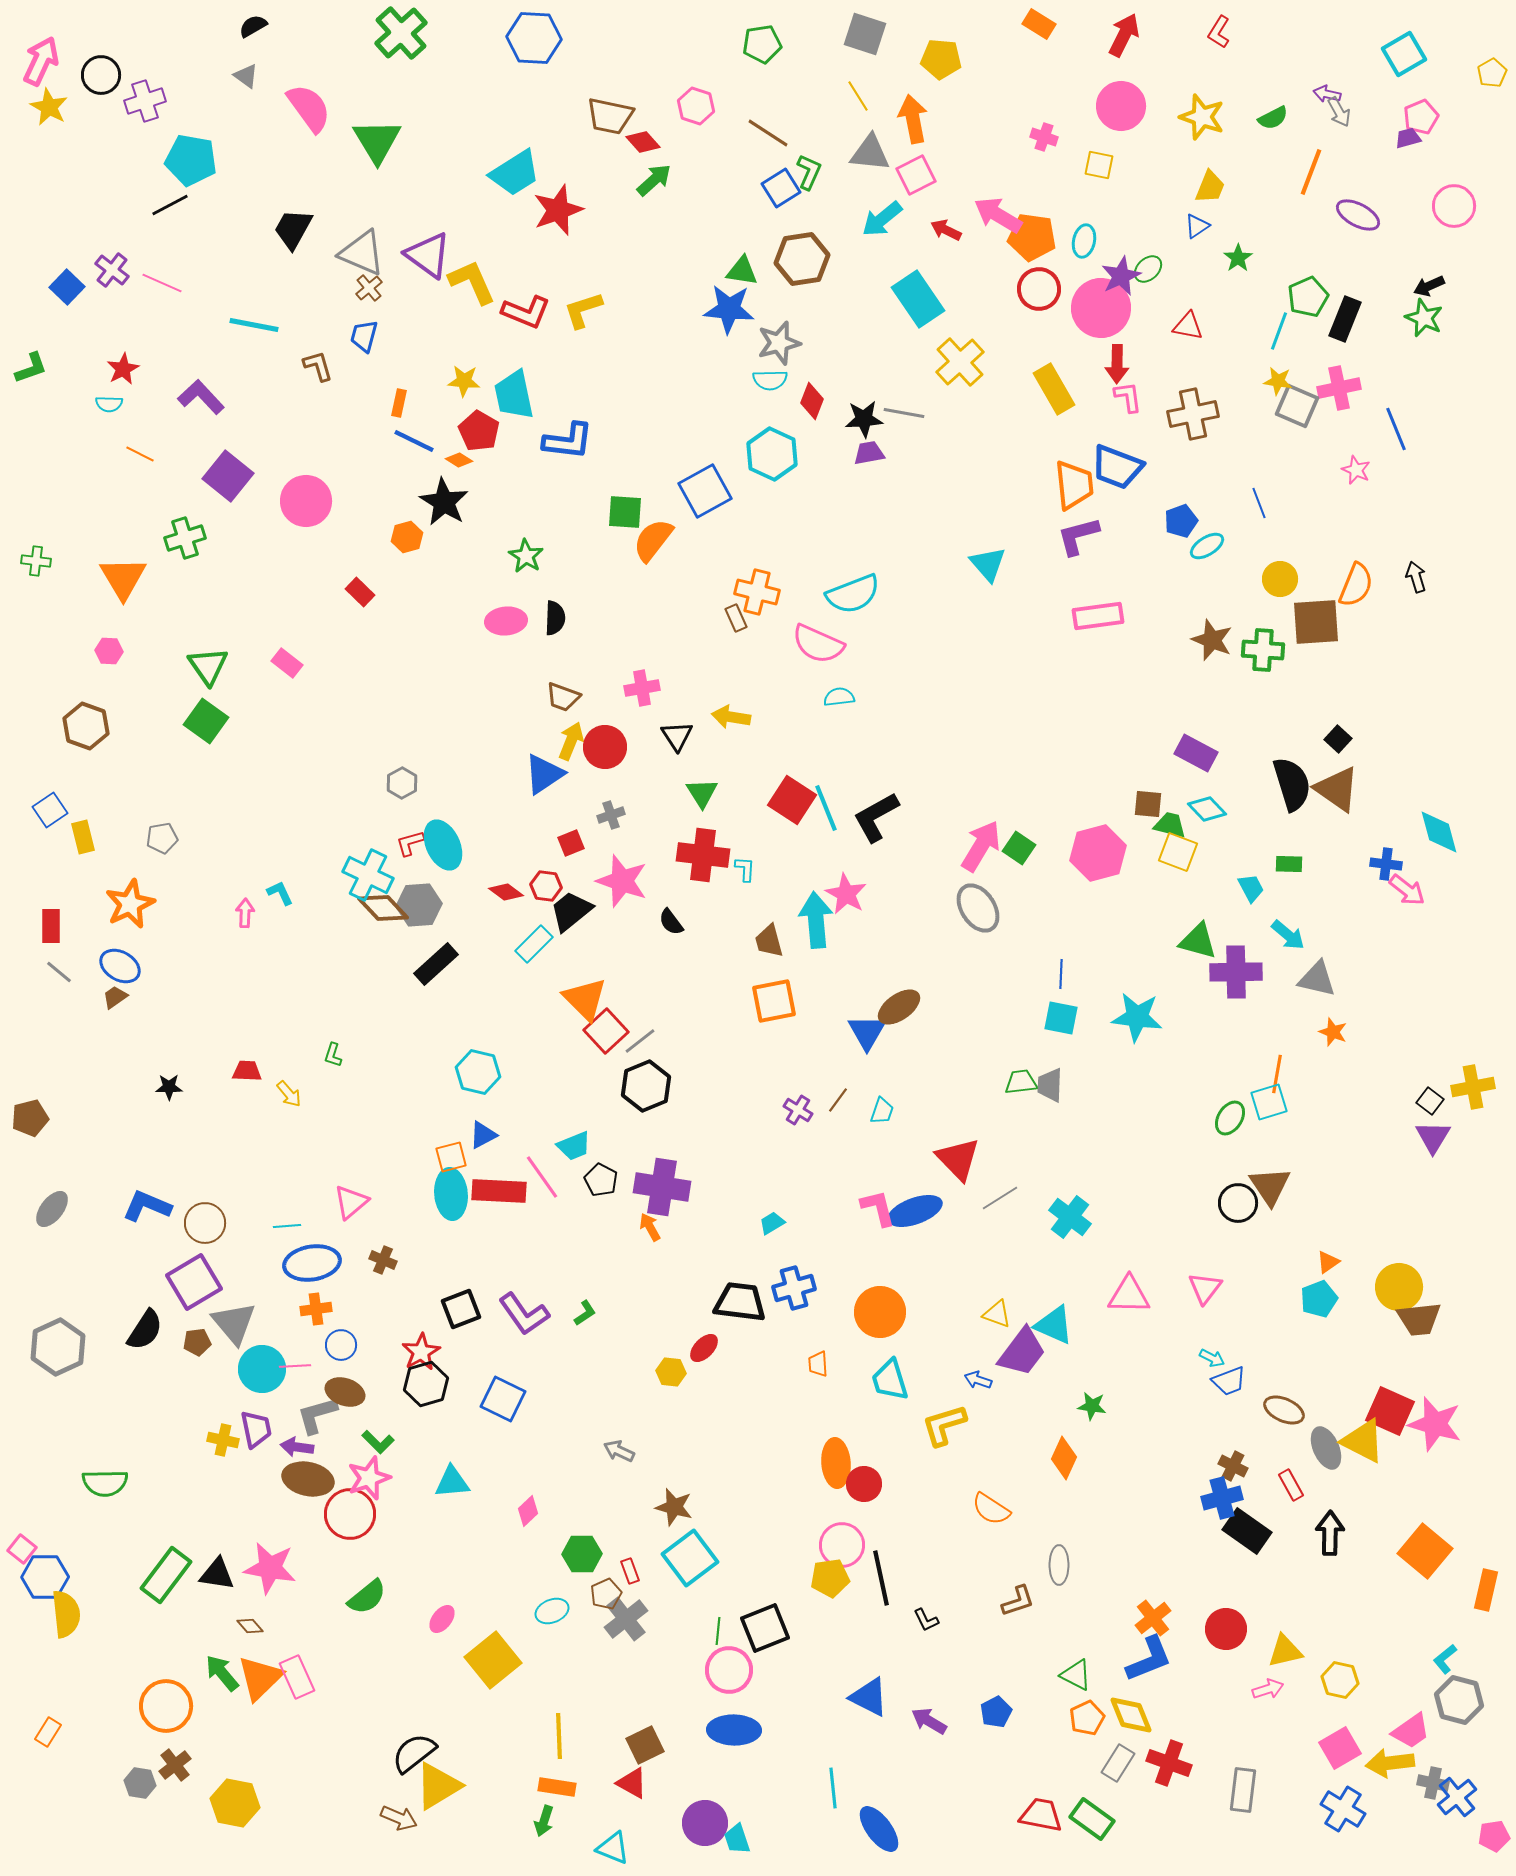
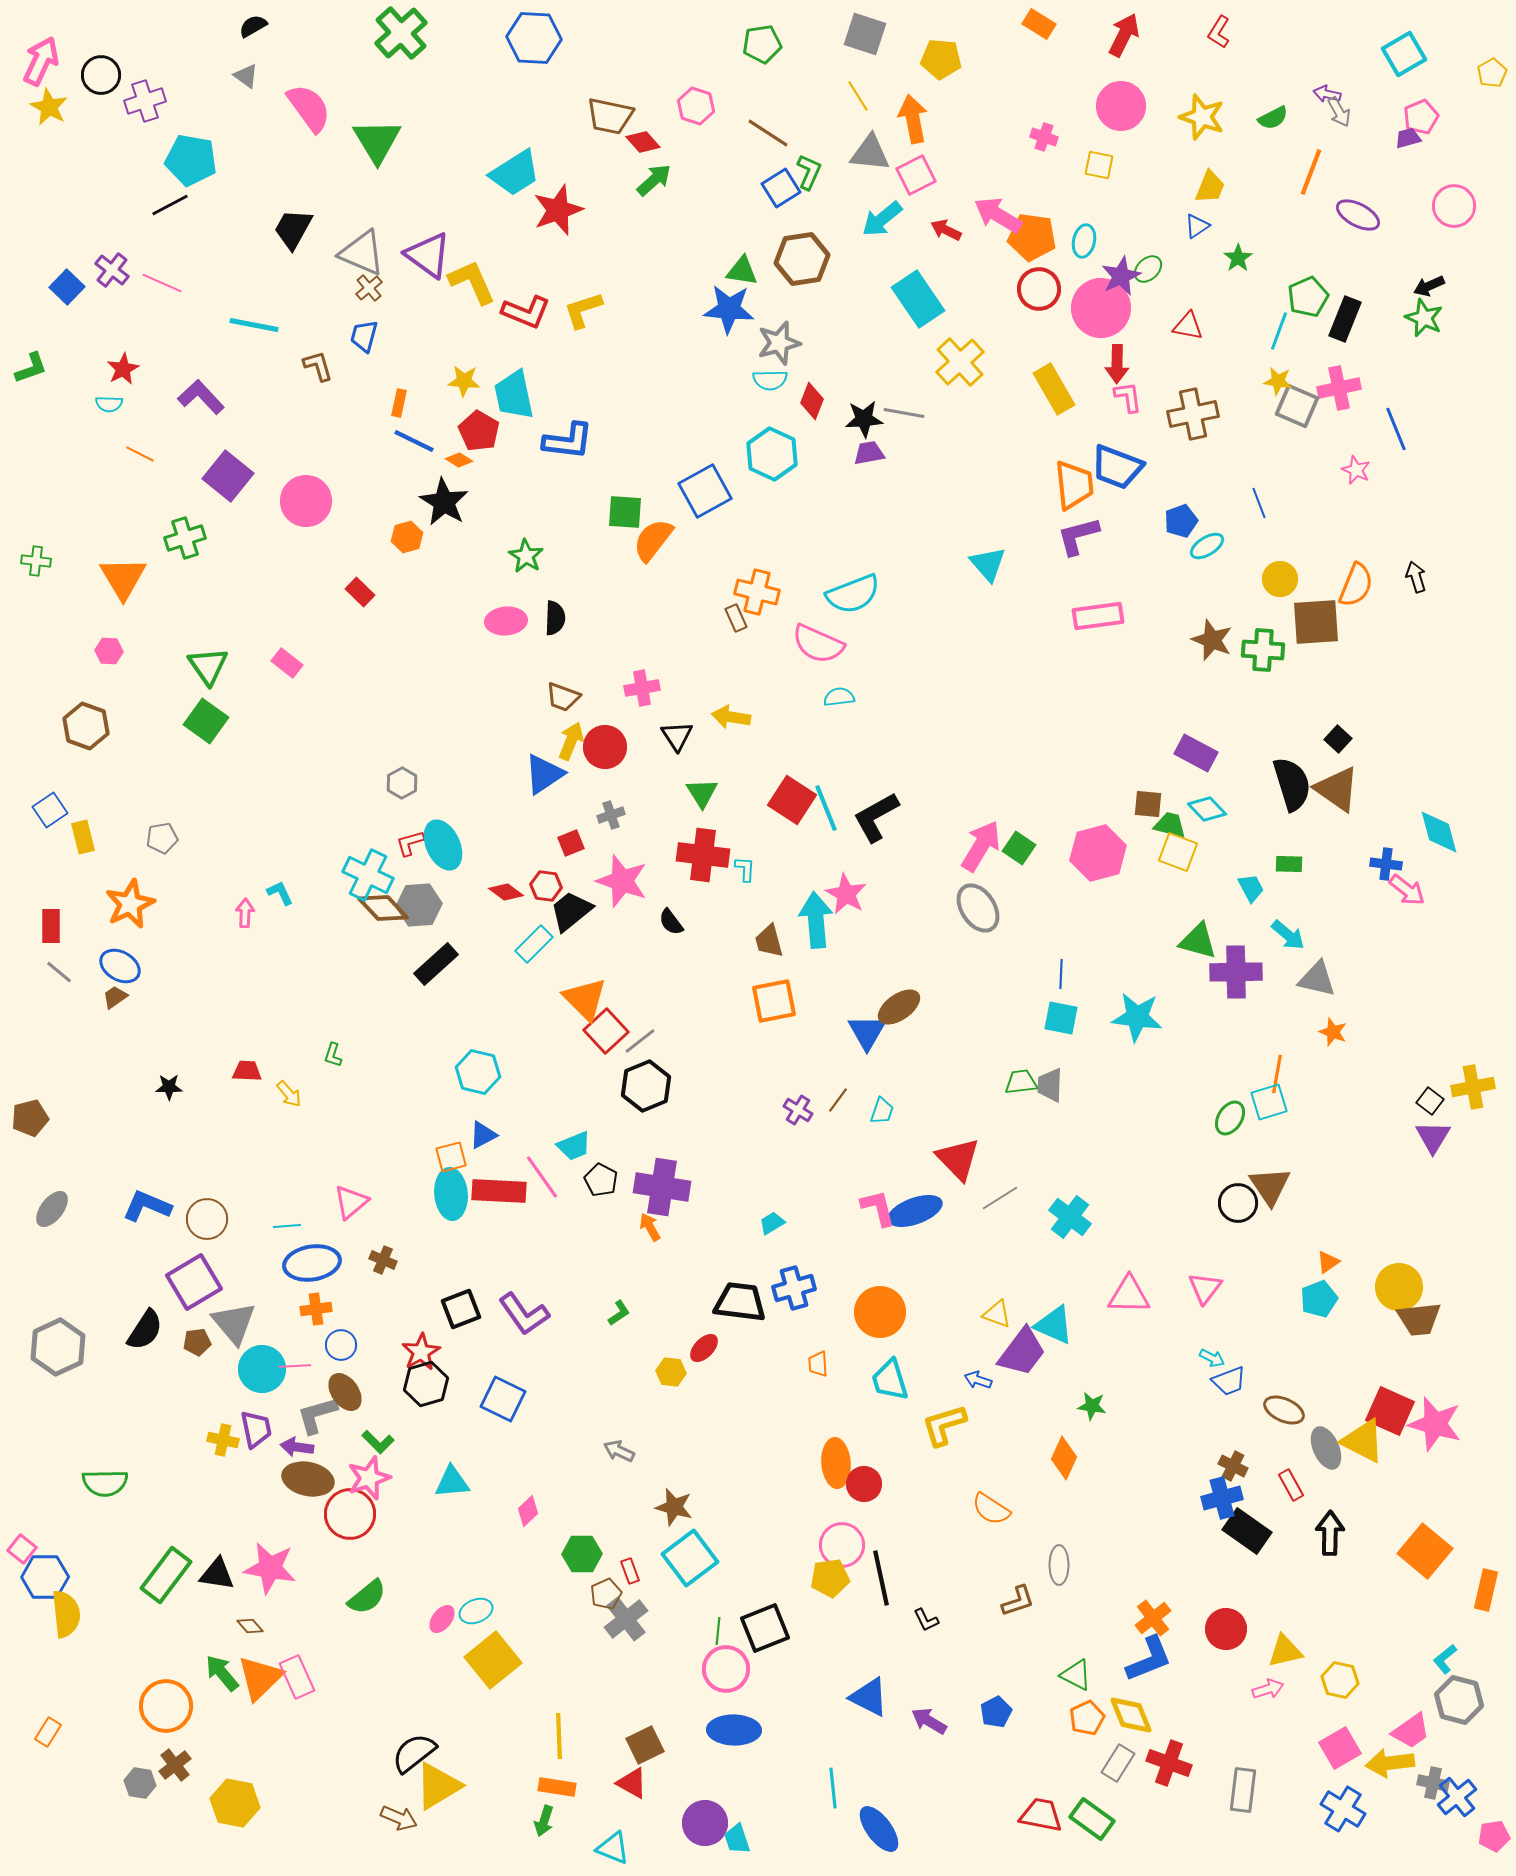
brown circle at (205, 1223): moved 2 px right, 4 px up
green L-shape at (585, 1313): moved 34 px right
brown ellipse at (345, 1392): rotated 36 degrees clockwise
cyan ellipse at (552, 1611): moved 76 px left
pink circle at (729, 1670): moved 3 px left, 1 px up
